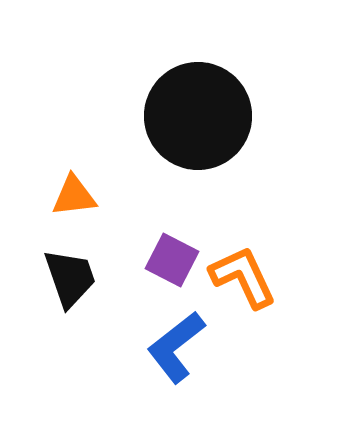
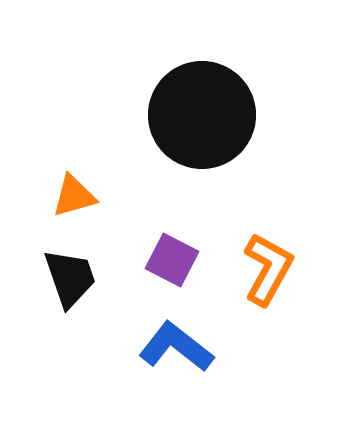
black circle: moved 4 px right, 1 px up
orange triangle: rotated 9 degrees counterclockwise
orange L-shape: moved 25 px right, 8 px up; rotated 54 degrees clockwise
blue L-shape: rotated 76 degrees clockwise
